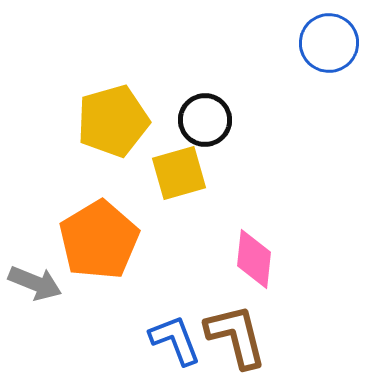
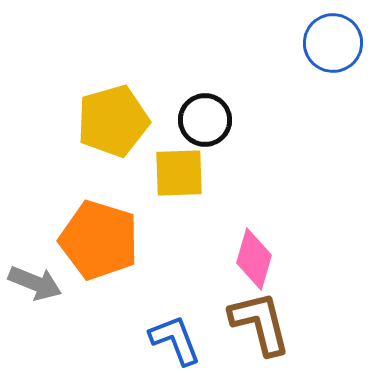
blue circle: moved 4 px right
yellow square: rotated 14 degrees clockwise
orange pentagon: rotated 24 degrees counterclockwise
pink diamond: rotated 10 degrees clockwise
brown L-shape: moved 24 px right, 13 px up
